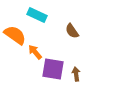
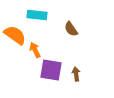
cyan rectangle: rotated 18 degrees counterclockwise
brown semicircle: moved 1 px left, 2 px up
orange arrow: moved 2 px up; rotated 14 degrees clockwise
purple square: moved 2 px left, 1 px down
